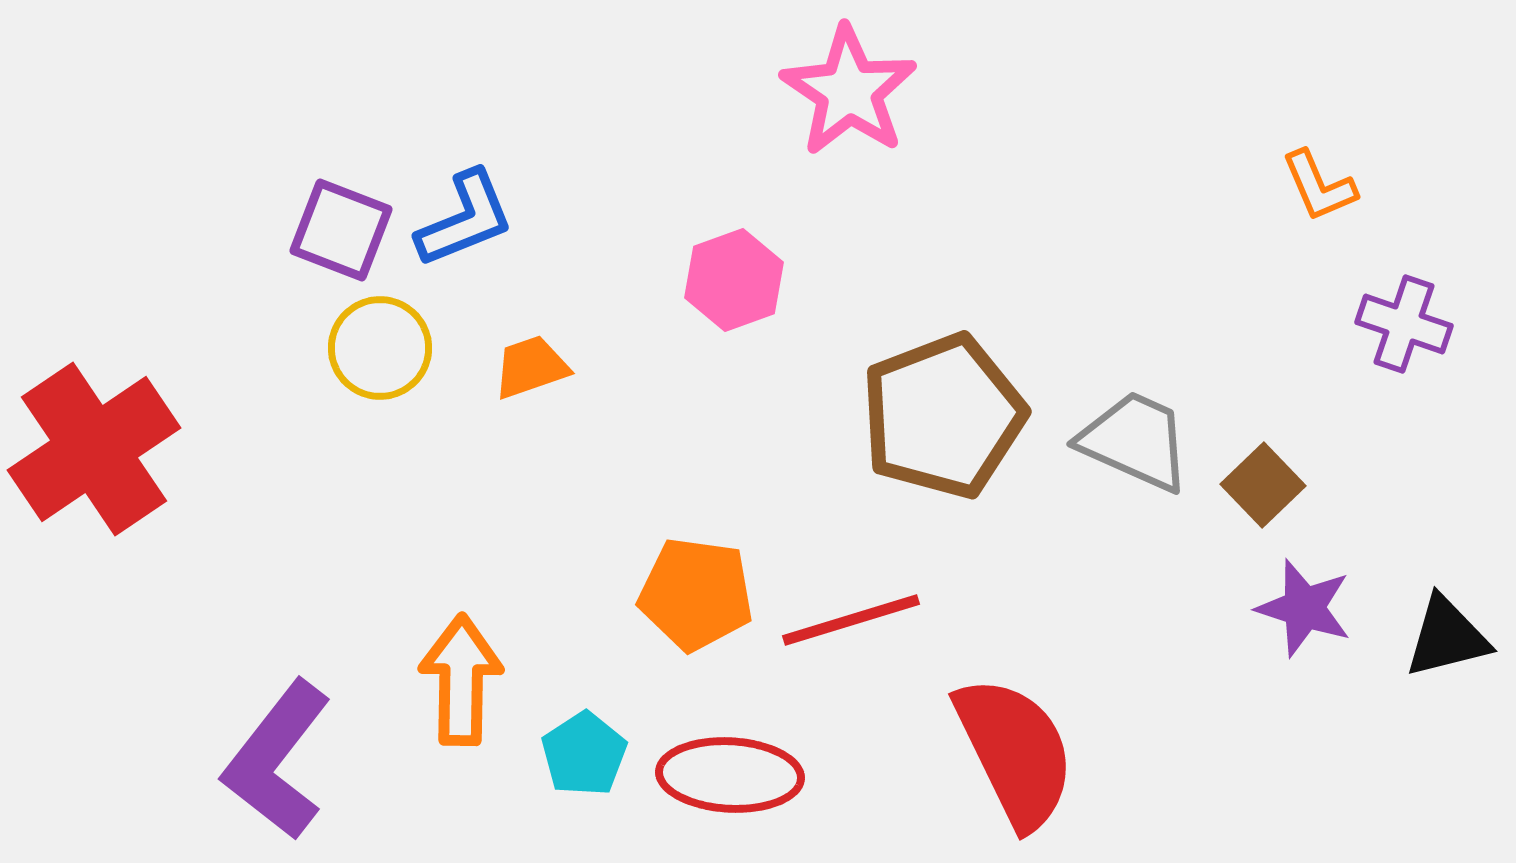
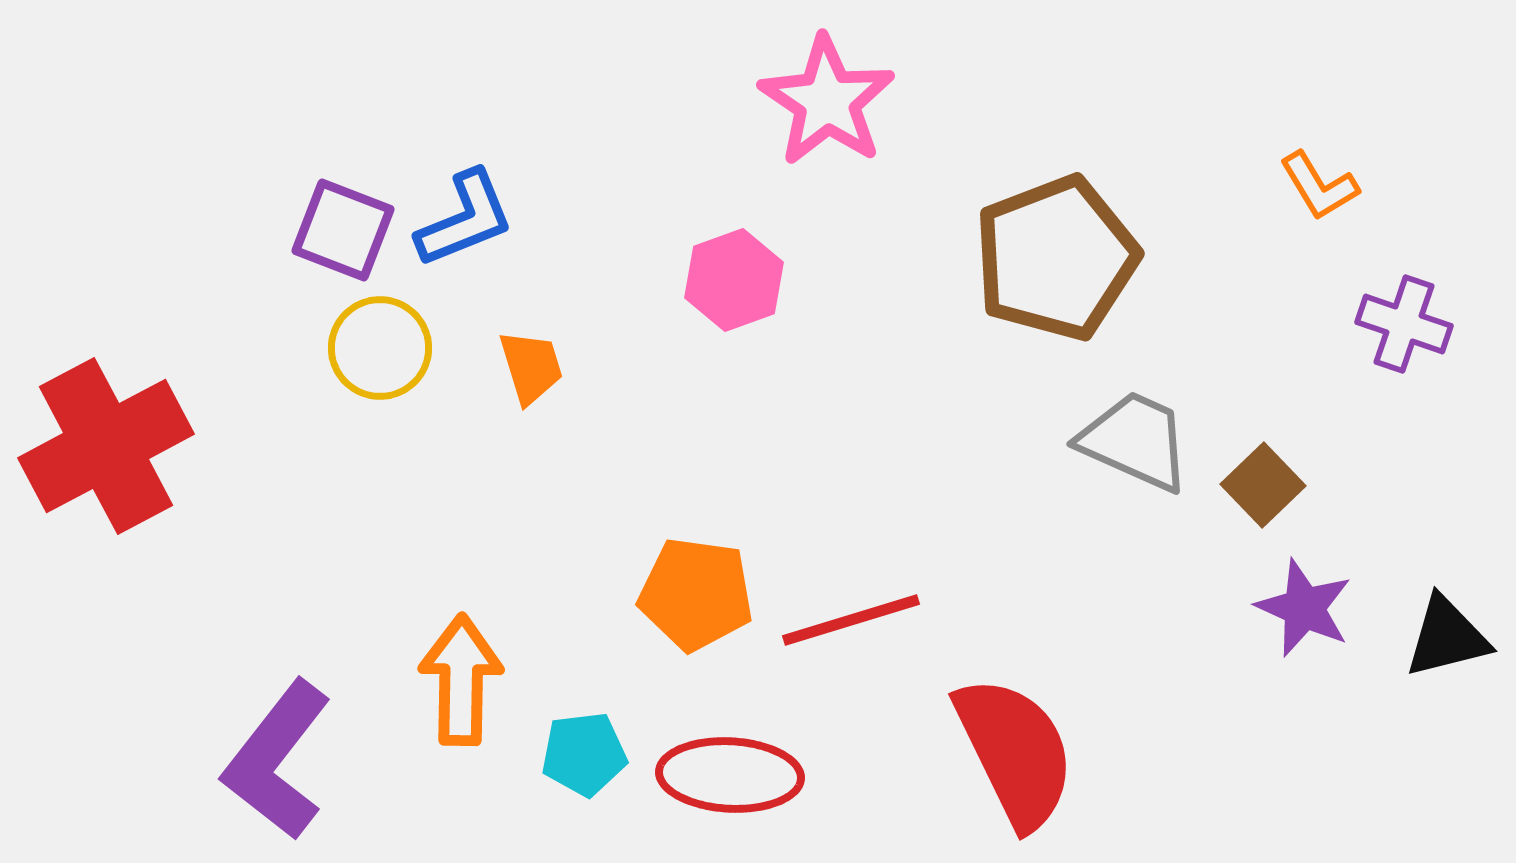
pink star: moved 22 px left, 10 px down
orange L-shape: rotated 8 degrees counterclockwise
purple square: moved 2 px right
orange trapezoid: rotated 92 degrees clockwise
brown pentagon: moved 113 px right, 158 px up
red cross: moved 12 px right, 3 px up; rotated 6 degrees clockwise
purple star: rotated 6 degrees clockwise
cyan pentagon: rotated 26 degrees clockwise
